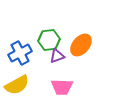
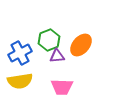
green hexagon: rotated 15 degrees counterclockwise
purple triangle: rotated 14 degrees clockwise
yellow semicircle: moved 3 px right, 4 px up; rotated 20 degrees clockwise
